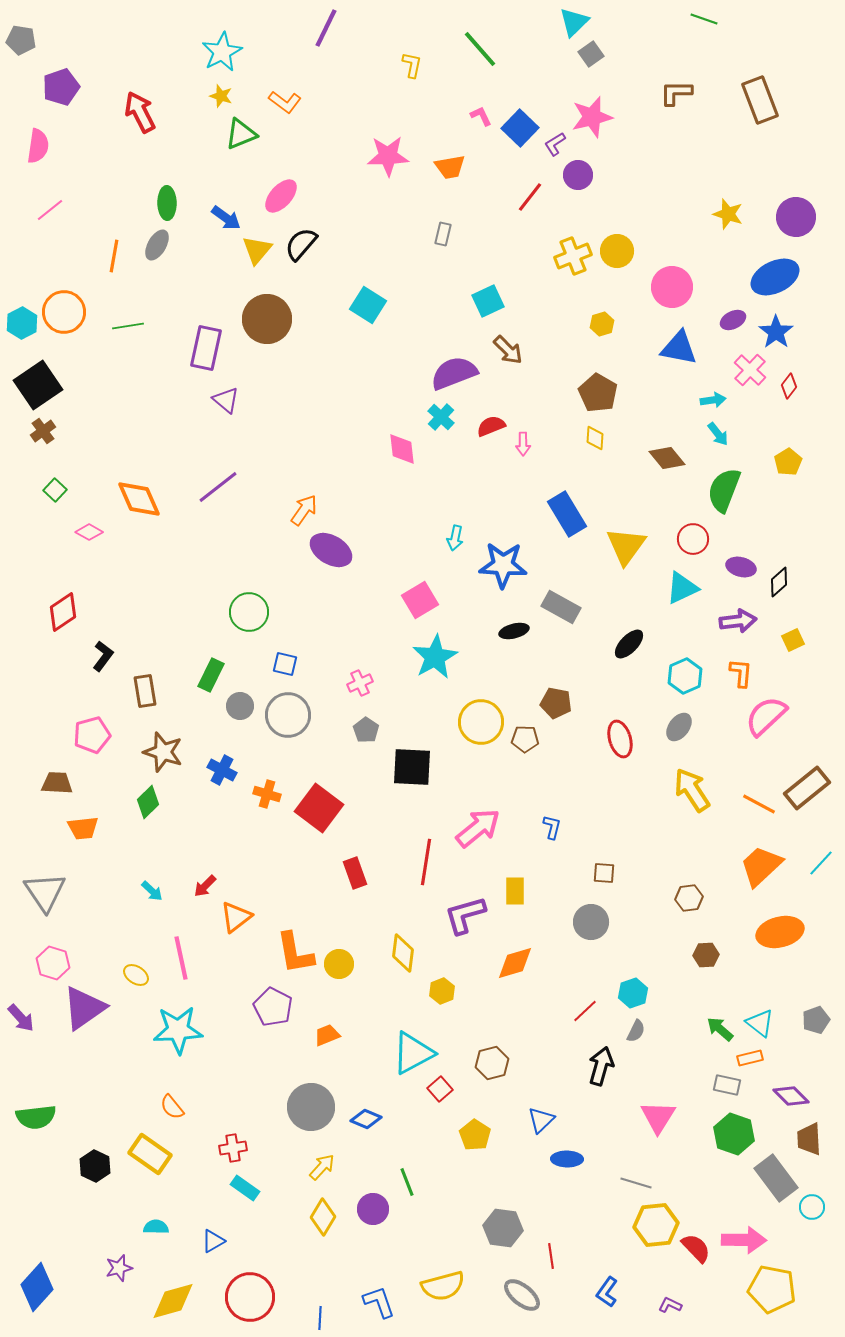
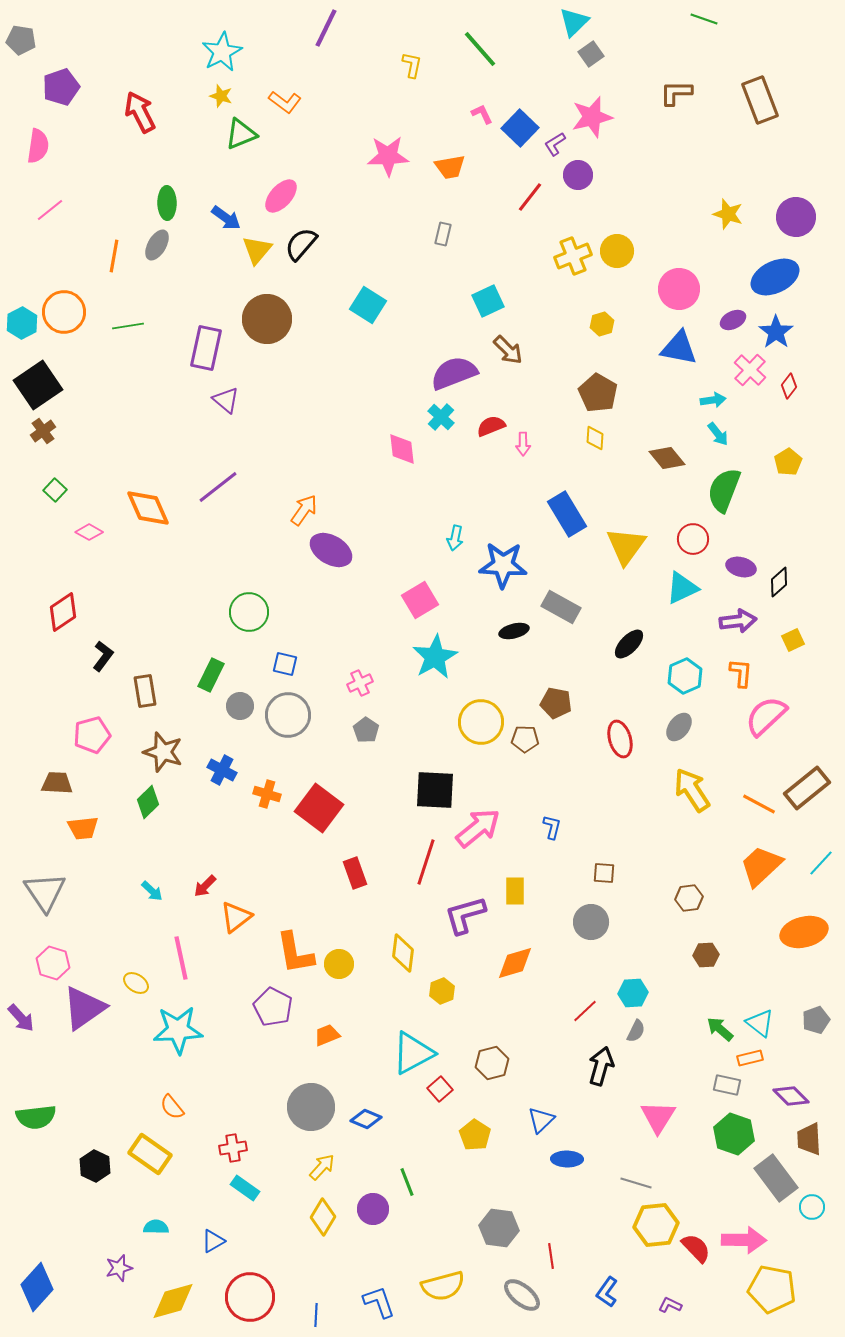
pink L-shape at (481, 116): moved 1 px right, 2 px up
pink circle at (672, 287): moved 7 px right, 2 px down
orange diamond at (139, 499): moved 9 px right, 9 px down
black square at (412, 767): moved 23 px right, 23 px down
red line at (426, 862): rotated 9 degrees clockwise
orange ellipse at (780, 932): moved 24 px right
yellow ellipse at (136, 975): moved 8 px down
cyan hexagon at (633, 993): rotated 16 degrees clockwise
gray hexagon at (503, 1228): moved 4 px left
blue line at (320, 1318): moved 4 px left, 3 px up
